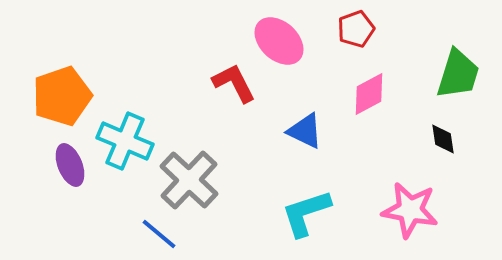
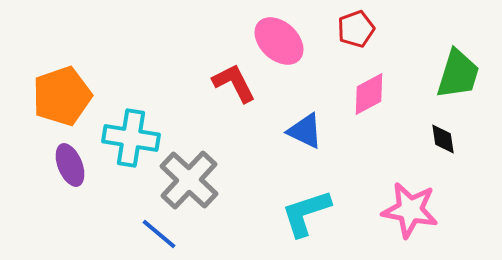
cyan cross: moved 6 px right, 3 px up; rotated 14 degrees counterclockwise
